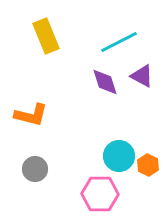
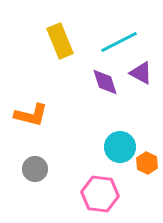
yellow rectangle: moved 14 px right, 5 px down
purple triangle: moved 1 px left, 3 px up
cyan circle: moved 1 px right, 9 px up
orange hexagon: moved 1 px left, 2 px up
pink hexagon: rotated 6 degrees clockwise
